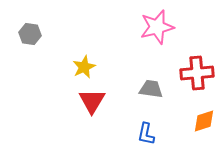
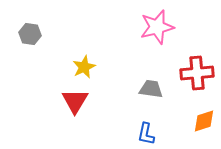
red triangle: moved 17 px left
